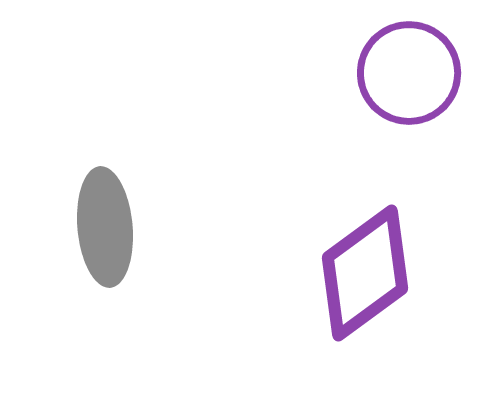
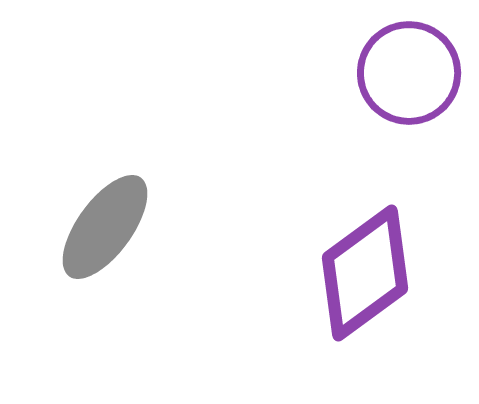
gray ellipse: rotated 41 degrees clockwise
